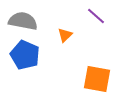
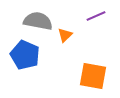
purple line: rotated 66 degrees counterclockwise
gray semicircle: moved 15 px right
orange square: moved 4 px left, 3 px up
